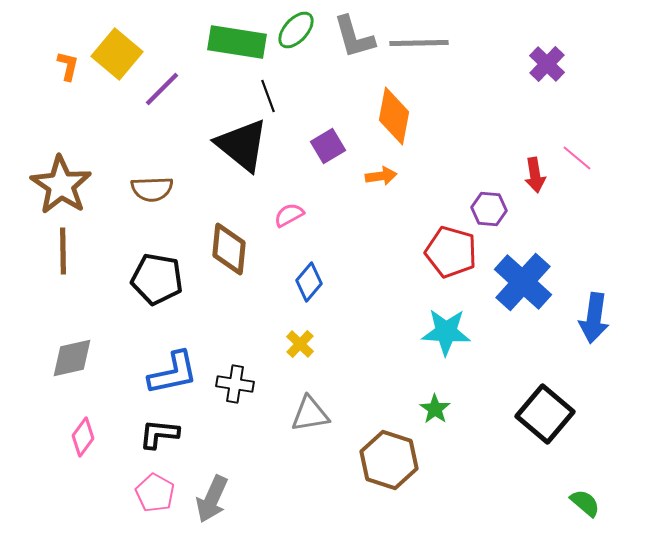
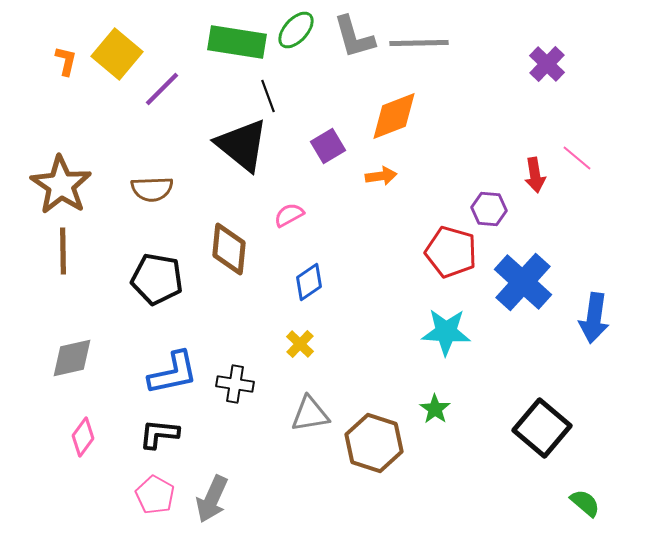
orange L-shape: moved 2 px left, 5 px up
orange diamond: rotated 58 degrees clockwise
blue diamond: rotated 15 degrees clockwise
black square: moved 3 px left, 14 px down
brown hexagon: moved 15 px left, 17 px up
pink pentagon: moved 2 px down
